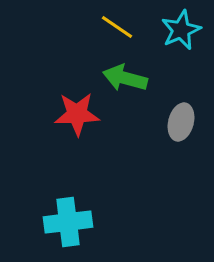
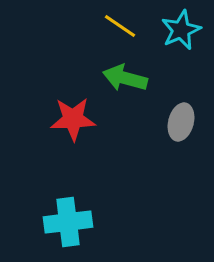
yellow line: moved 3 px right, 1 px up
red star: moved 4 px left, 5 px down
